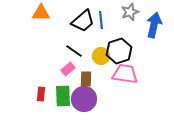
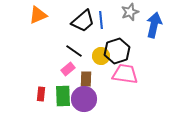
orange triangle: moved 3 px left, 2 px down; rotated 24 degrees counterclockwise
black hexagon: moved 2 px left
